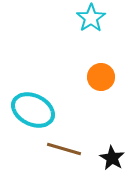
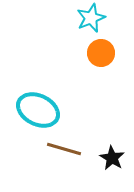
cyan star: rotated 12 degrees clockwise
orange circle: moved 24 px up
cyan ellipse: moved 5 px right
